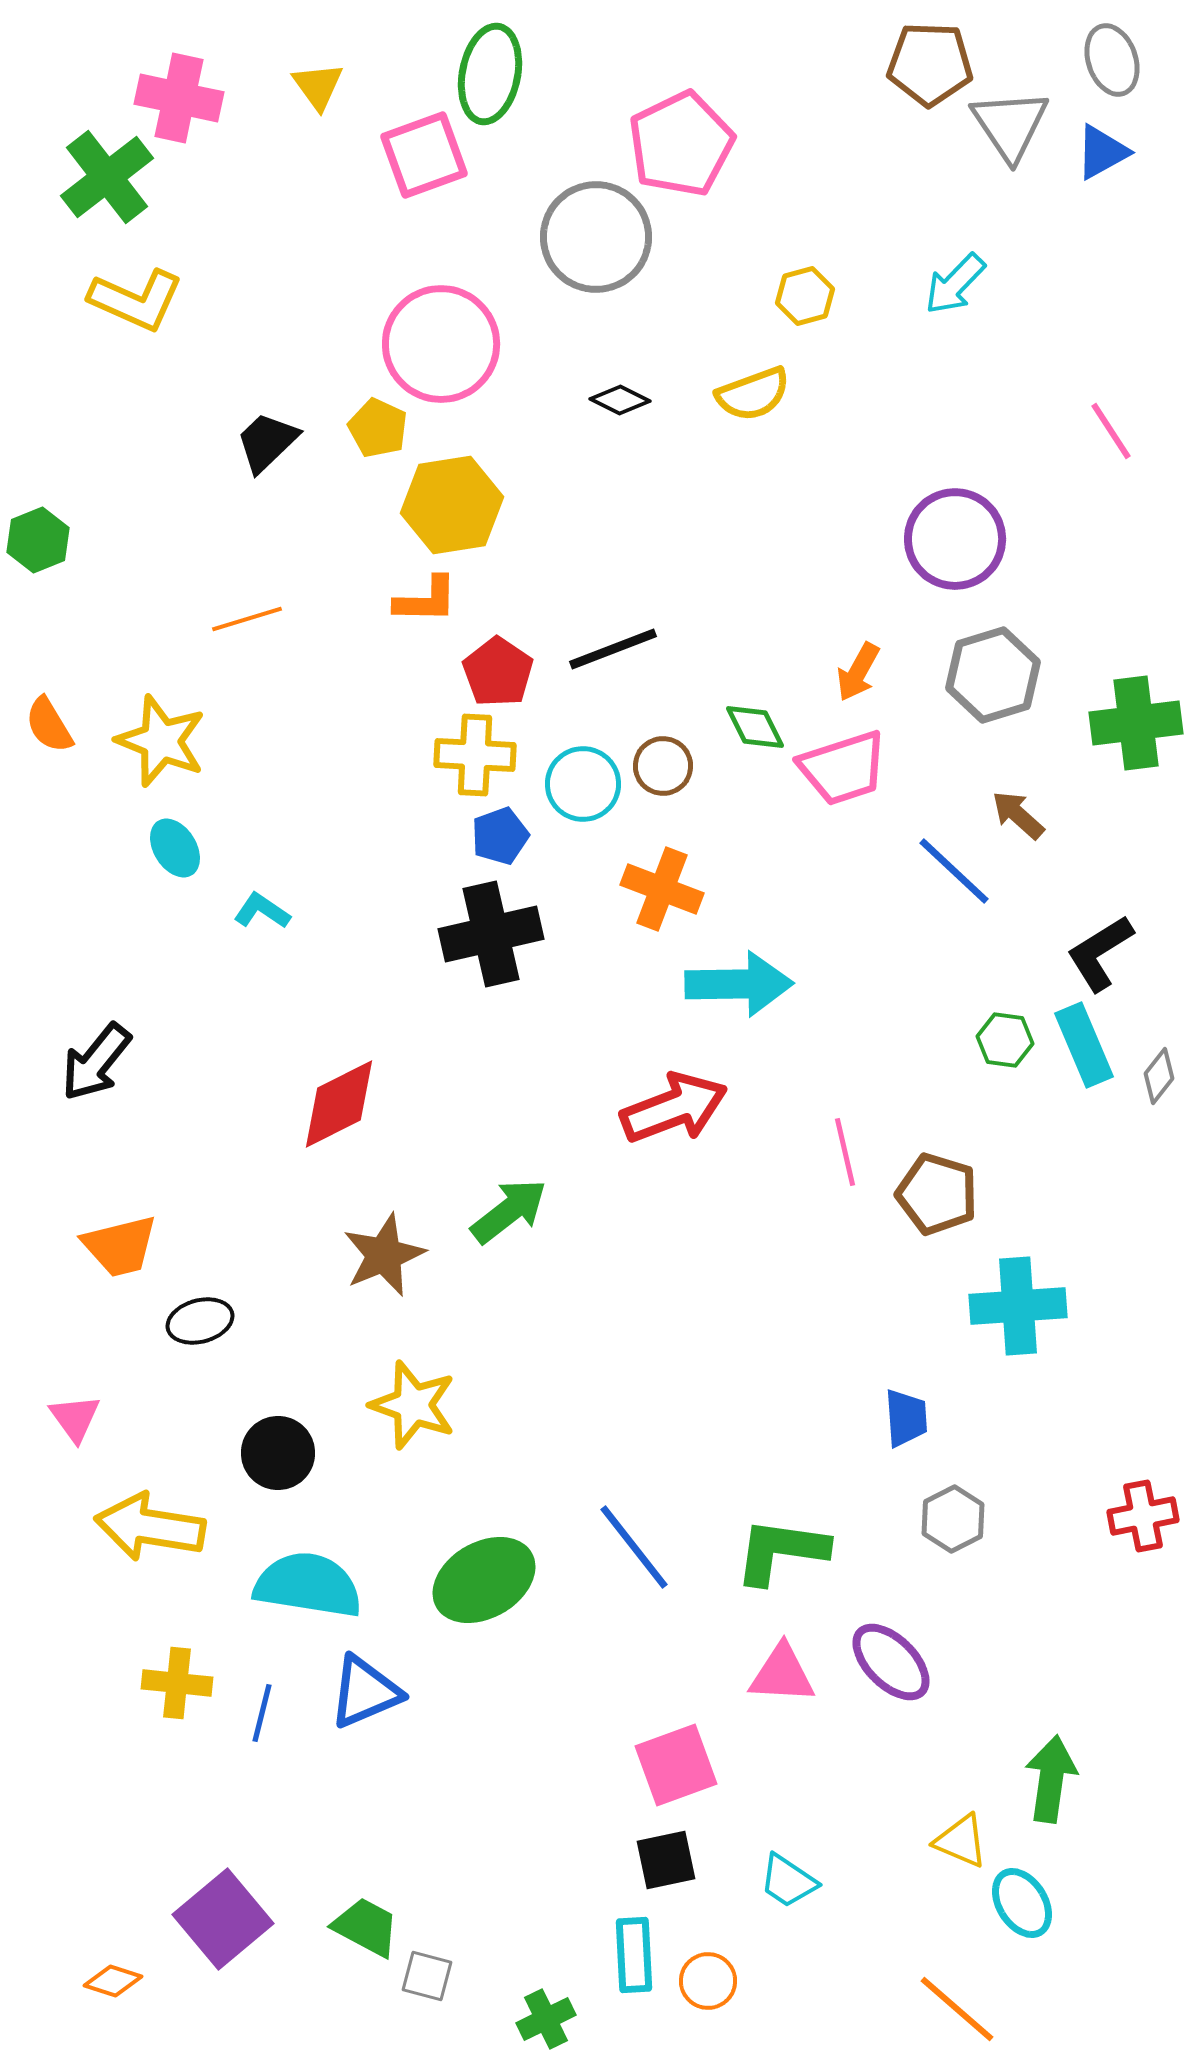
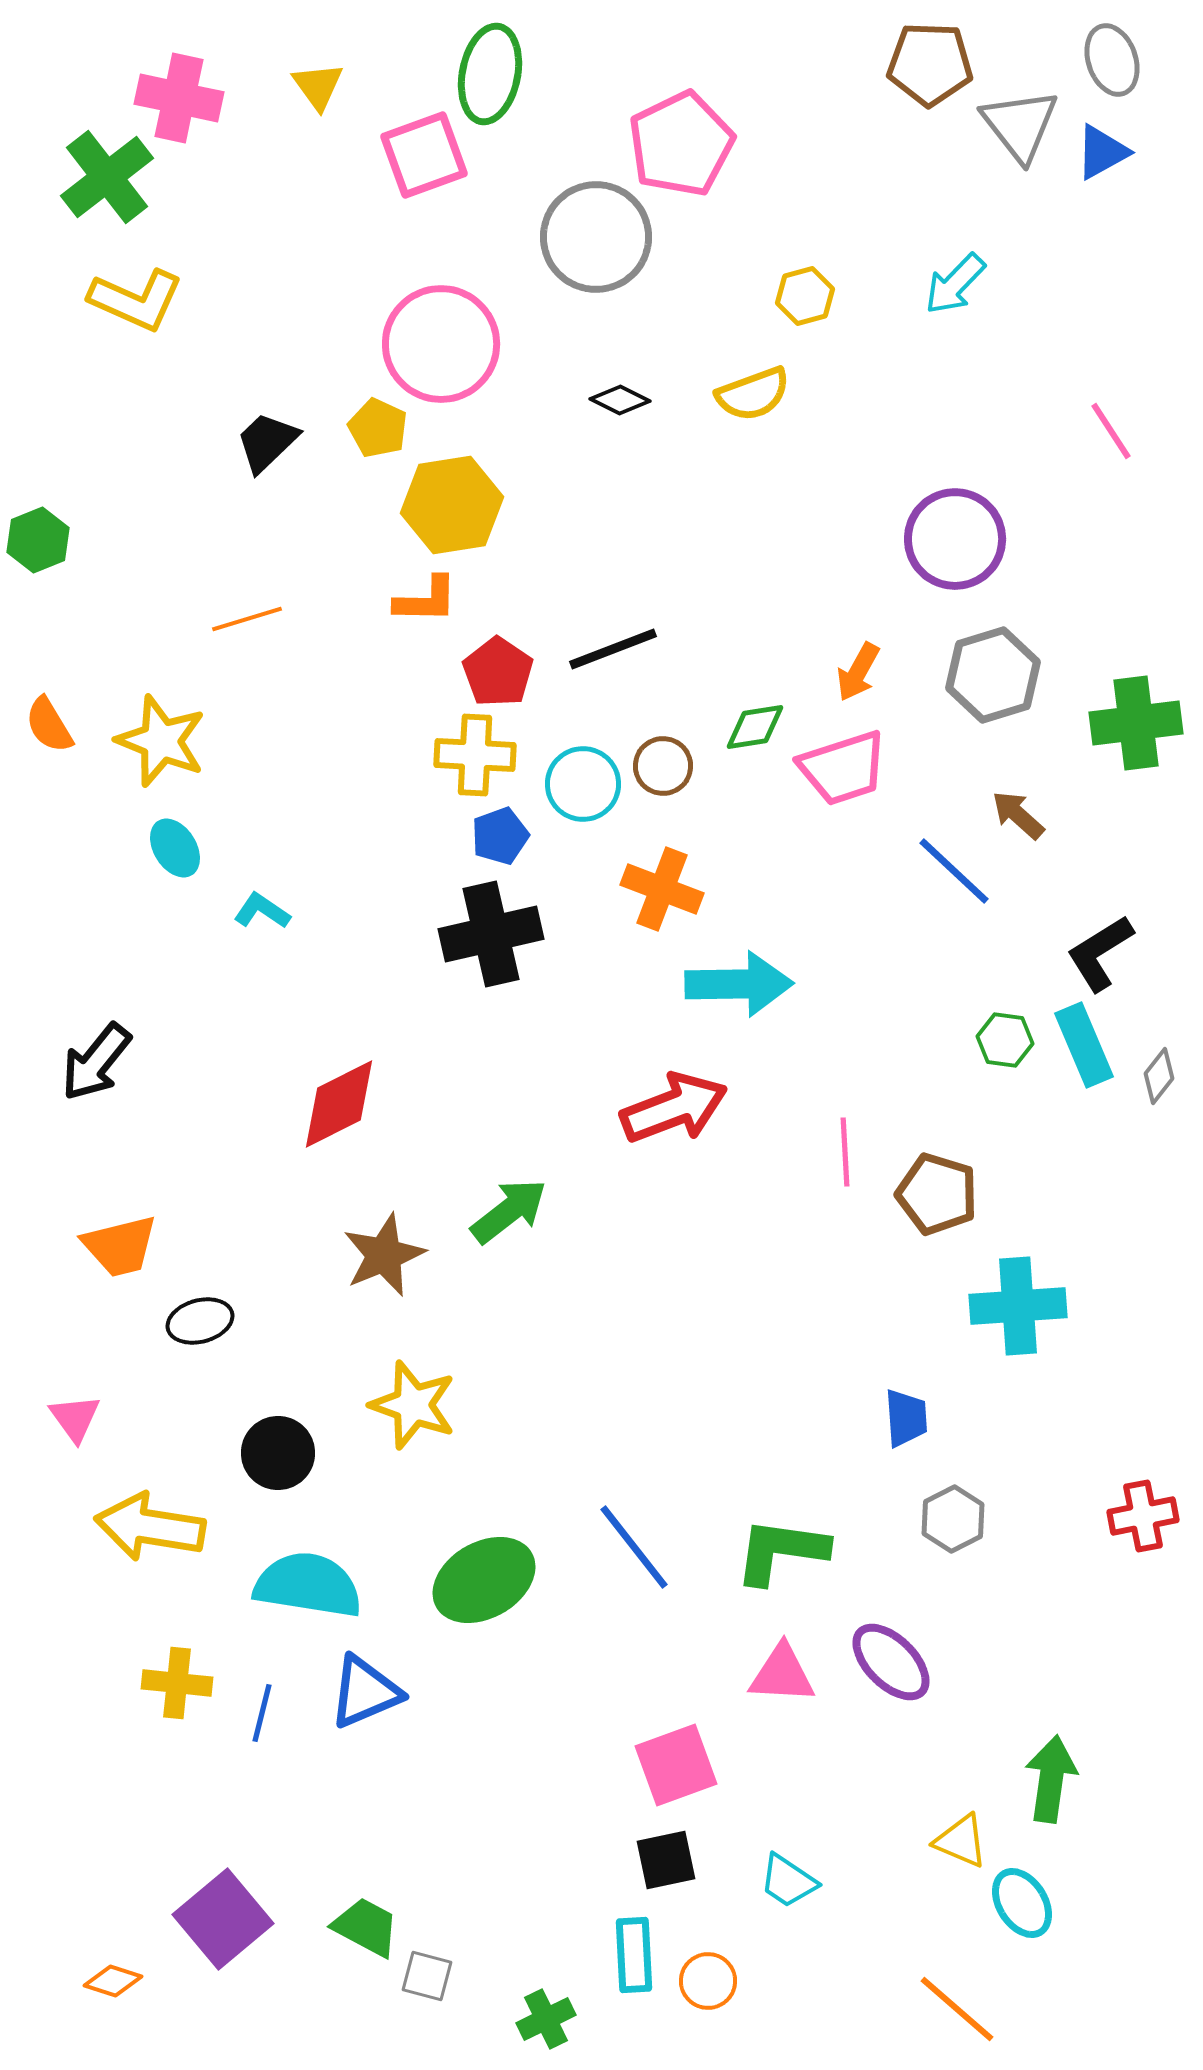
gray triangle at (1010, 125): moved 10 px right; rotated 4 degrees counterclockwise
green diamond at (755, 727): rotated 72 degrees counterclockwise
pink line at (845, 1152): rotated 10 degrees clockwise
